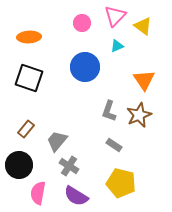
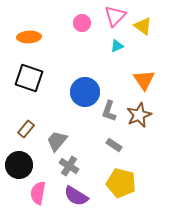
blue circle: moved 25 px down
